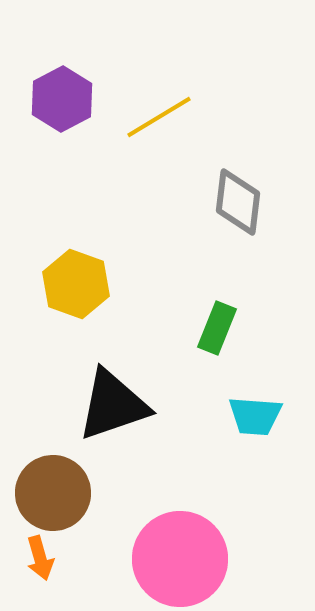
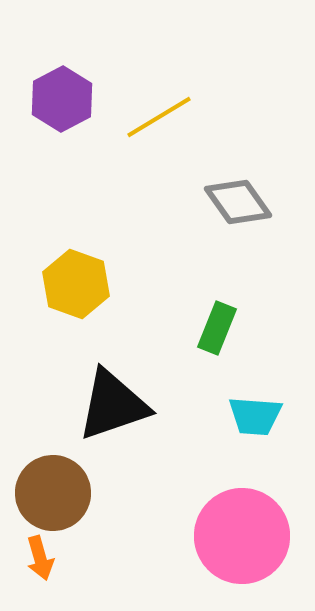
gray diamond: rotated 42 degrees counterclockwise
pink circle: moved 62 px right, 23 px up
